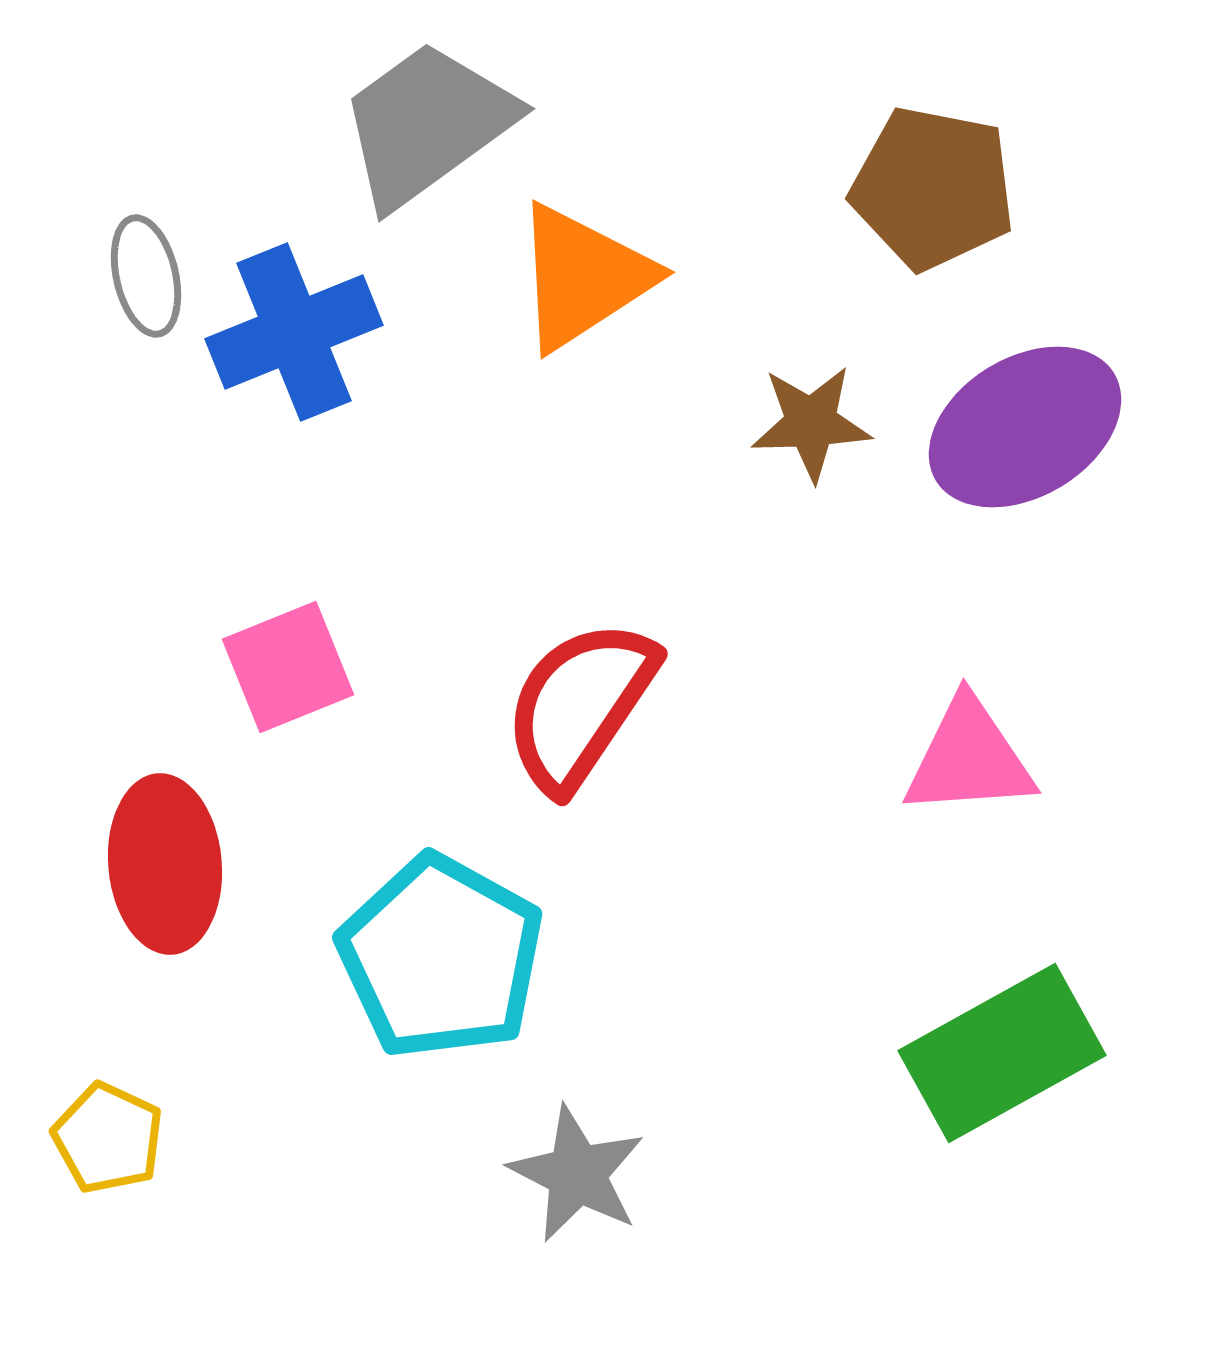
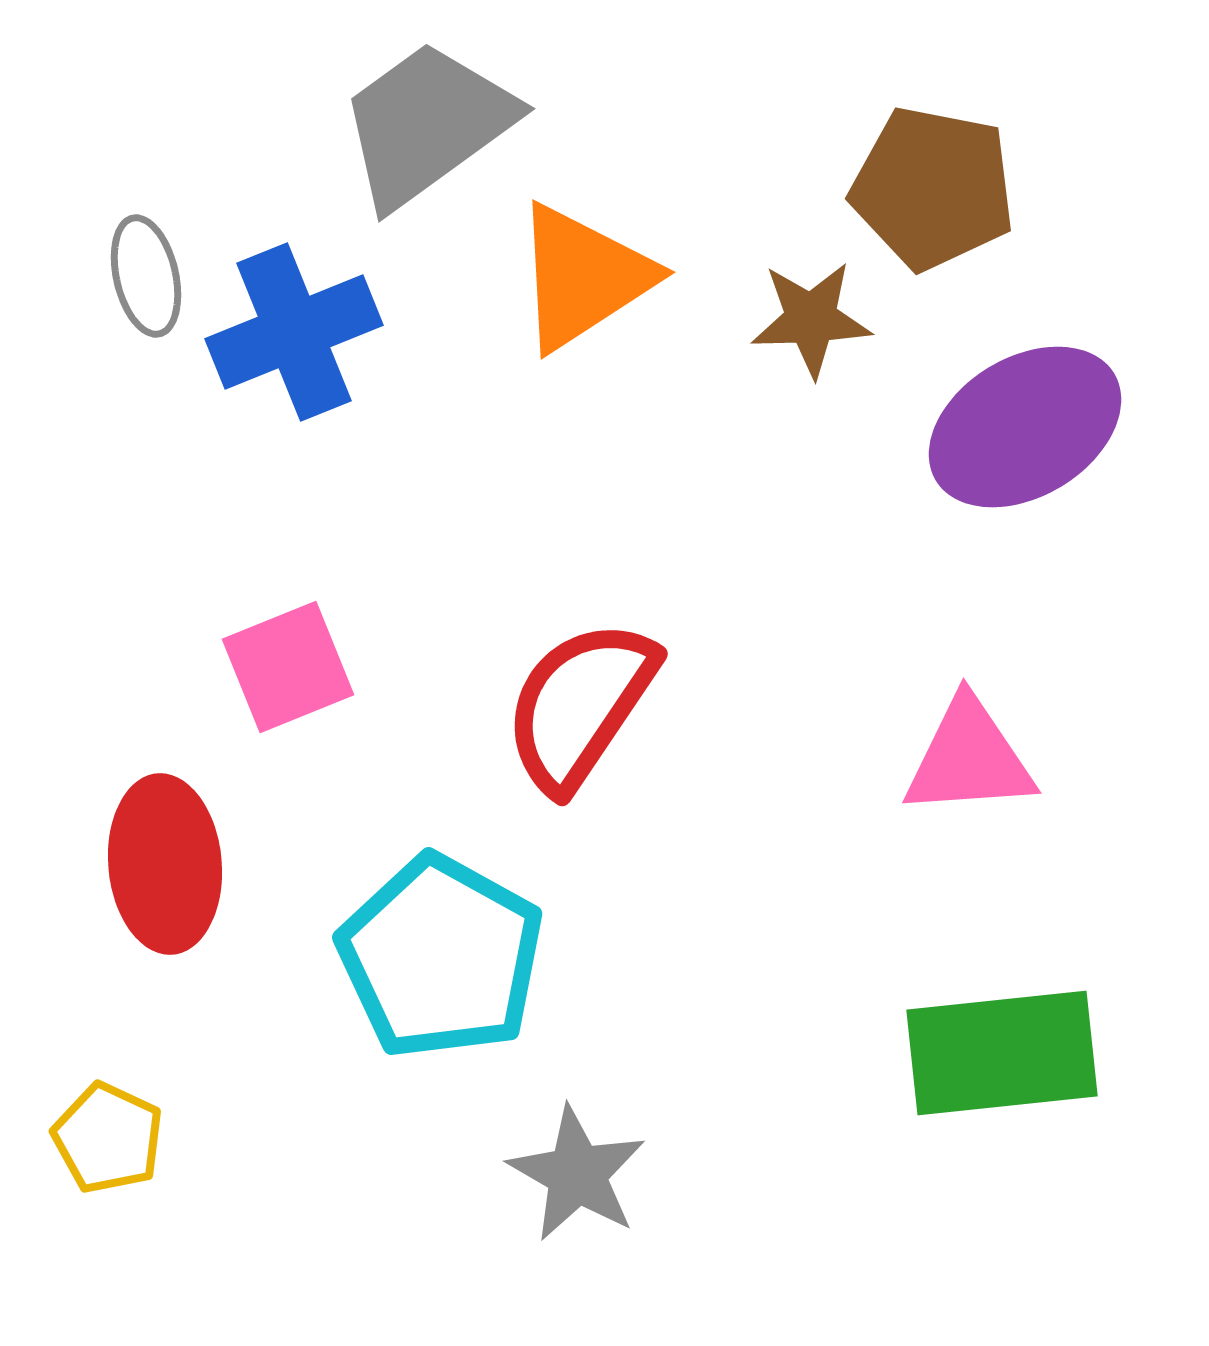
brown star: moved 104 px up
green rectangle: rotated 23 degrees clockwise
gray star: rotated 3 degrees clockwise
